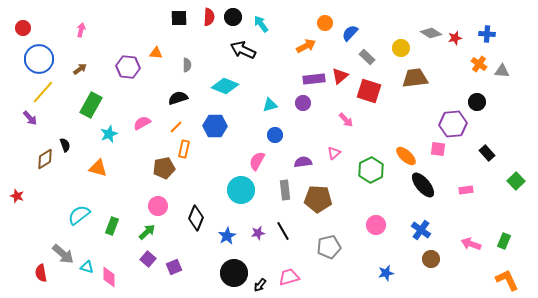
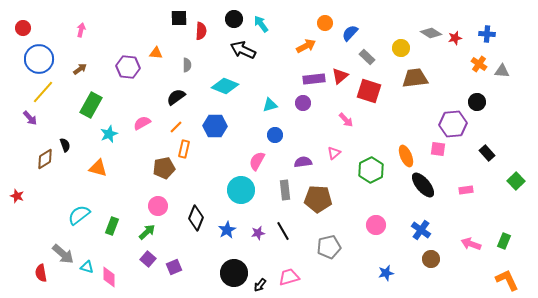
red semicircle at (209, 17): moved 8 px left, 14 px down
black circle at (233, 17): moved 1 px right, 2 px down
black semicircle at (178, 98): moved 2 px left, 1 px up; rotated 18 degrees counterclockwise
orange ellipse at (406, 156): rotated 25 degrees clockwise
blue star at (227, 236): moved 6 px up
